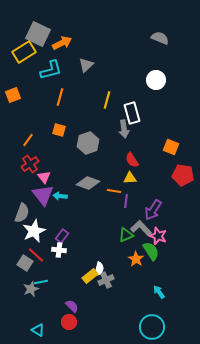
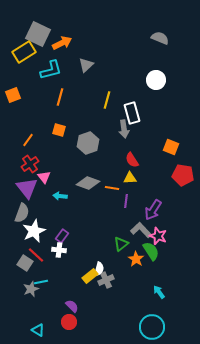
orange line at (114, 191): moved 2 px left, 3 px up
purple triangle at (43, 195): moved 16 px left, 7 px up
gray L-shape at (141, 228): moved 2 px down
green triangle at (126, 235): moved 5 px left, 9 px down; rotated 14 degrees counterclockwise
